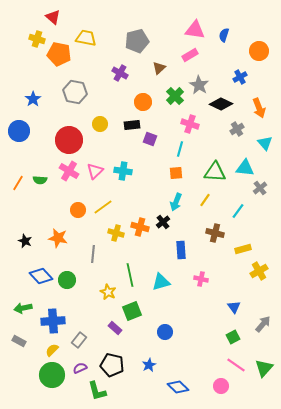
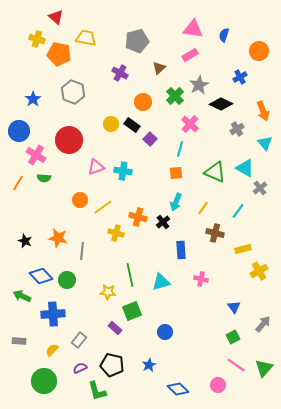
red triangle at (53, 17): moved 3 px right
pink triangle at (195, 30): moved 2 px left, 1 px up
gray star at (199, 85): rotated 12 degrees clockwise
gray hexagon at (75, 92): moved 2 px left; rotated 10 degrees clockwise
orange arrow at (259, 108): moved 4 px right, 3 px down
yellow circle at (100, 124): moved 11 px right
pink cross at (190, 124): rotated 24 degrees clockwise
black rectangle at (132, 125): rotated 42 degrees clockwise
purple square at (150, 139): rotated 24 degrees clockwise
cyan triangle at (245, 168): rotated 24 degrees clockwise
pink cross at (69, 171): moved 33 px left, 16 px up
pink triangle at (95, 171): moved 1 px right, 4 px up; rotated 24 degrees clockwise
green triangle at (215, 172): rotated 20 degrees clockwise
green semicircle at (40, 180): moved 4 px right, 2 px up
yellow line at (205, 200): moved 2 px left, 8 px down
orange circle at (78, 210): moved 2 px right, 10 px up
orange cross at (140, 227): moved 2 px left, 10 px up
gray line at (93, 254): moved 11 px left, 3 px up
yellow star at (108, 292): rotated 21 degrees counterclockwise
green arrow at (23, 308): moved 1 px left, 12 px up; rotated 36 degrees clockwise
blue cross at (53, 321): moved 7 px up
gray rectangle at (19, 341): rotated 24 degrees counterclockwise
green circle at (52, 375): moved 8 px left, 6 px down
pink circle at (221, 386): moved 3 px left, 1 px up
blue diamond at (178, 387): moved 2 px down
